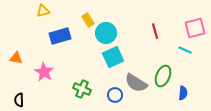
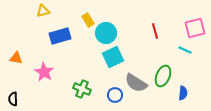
black semicircle: moved 6 px left, 1 px up
